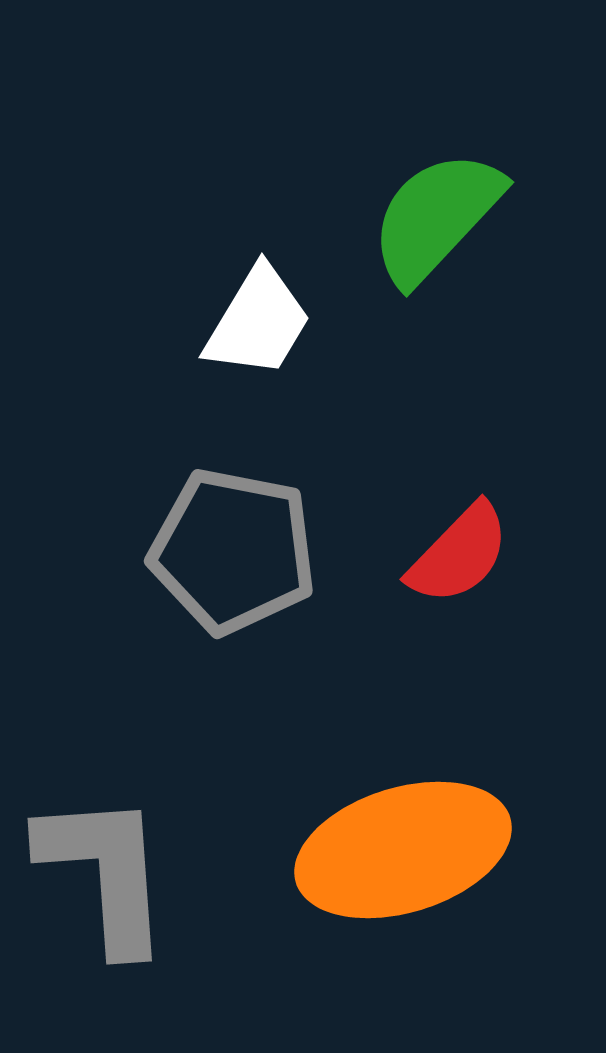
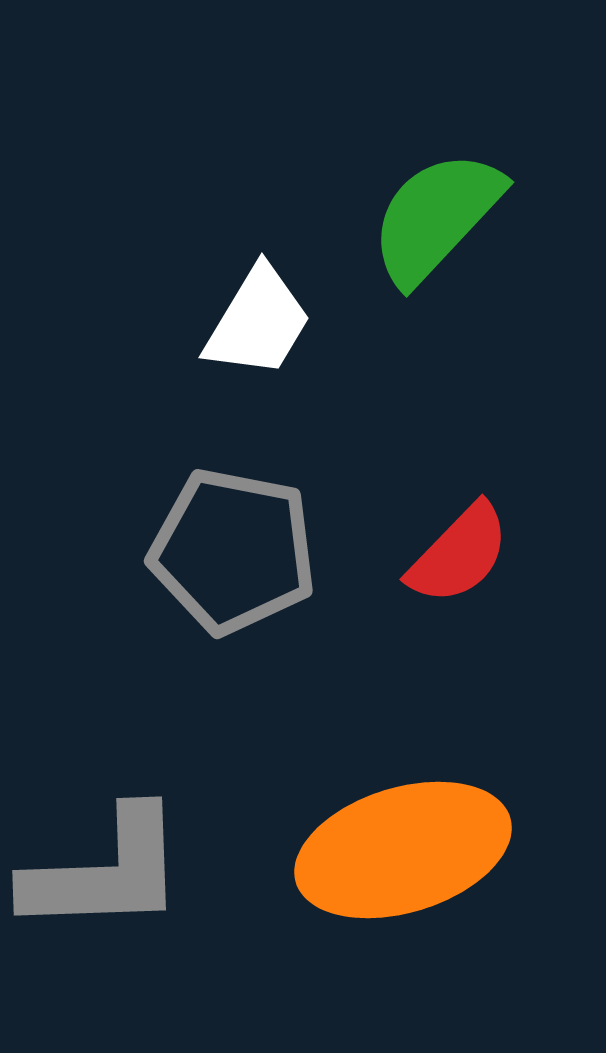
gray L-shape: rotated 92 degrees clockwise
